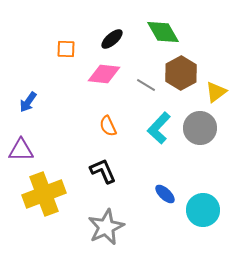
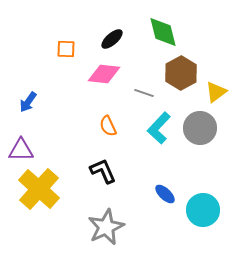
green diamond: rotated 16 degrees clockwise
gray line: moved 2 px left, 8 px down; rotated 12 degrees counterclockwise
yellow cross: moved 5 px left, 5 px up; rotated 27 degrees counterclockwise
